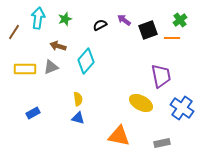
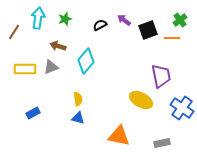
yellow ellipse: moved 3 px up
